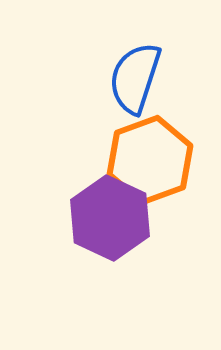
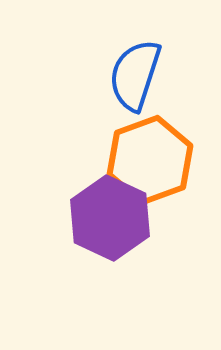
blue semicircle: moved 3 px up
